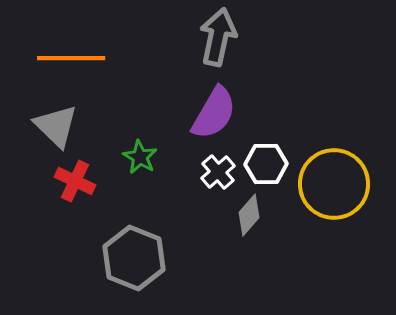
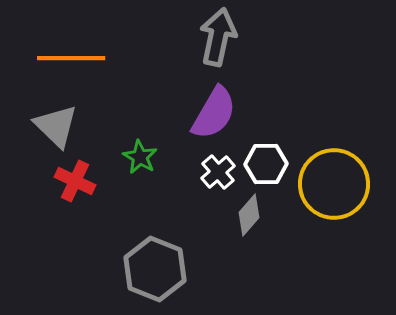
gray hexagon: moved 21 px right, 11 px down
